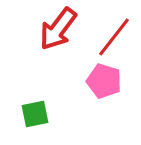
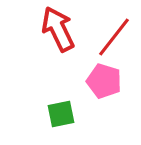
red arrow: rotated 117 degrees clockwise
green square: moved 26 px right
